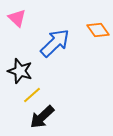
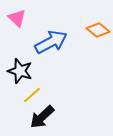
orange diamond: rotated 15 degrees counterclockwise
blue arrow: moved 4 px left, 1 px up; rotated 16 degrees clockwise
